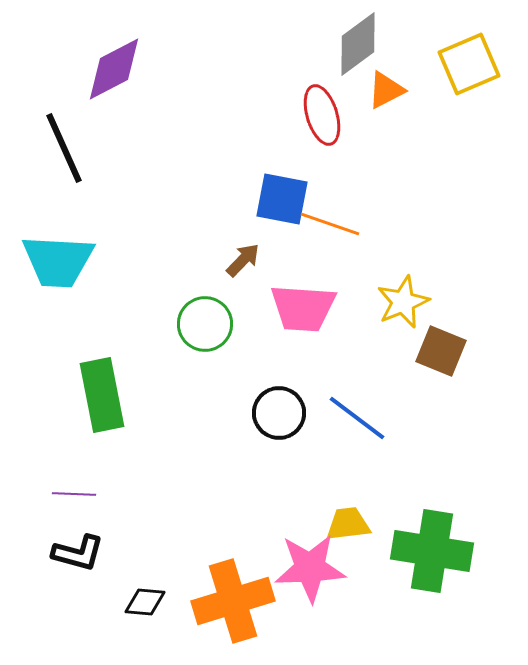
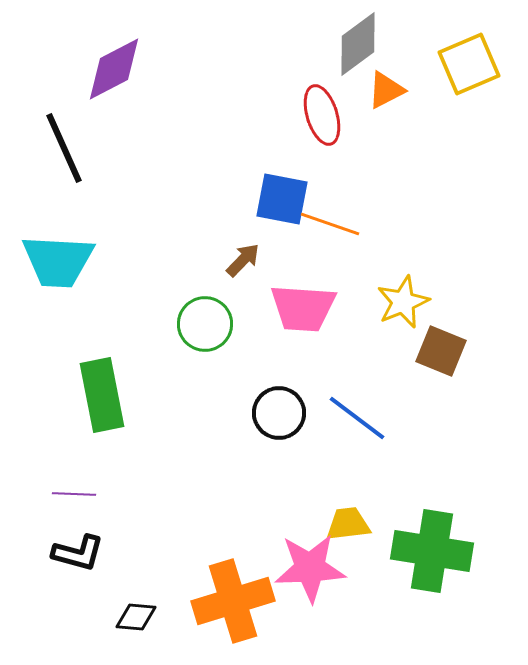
black diamond: moved 9 px left, 15 px down
